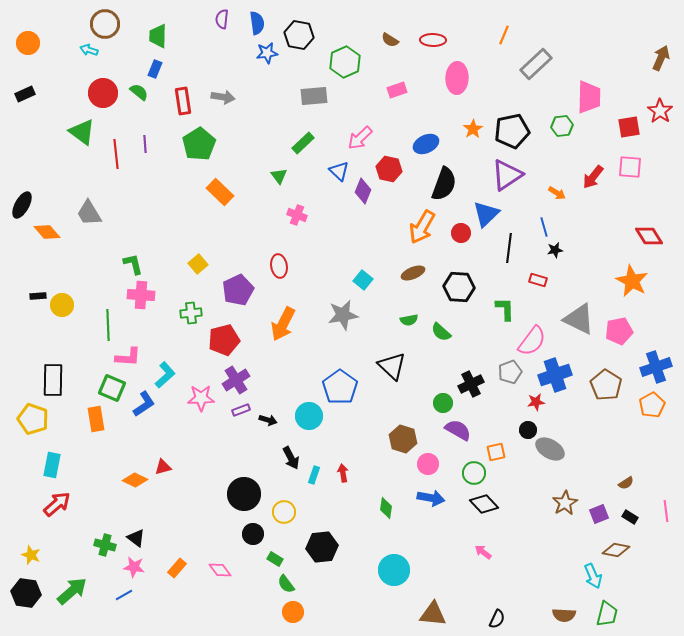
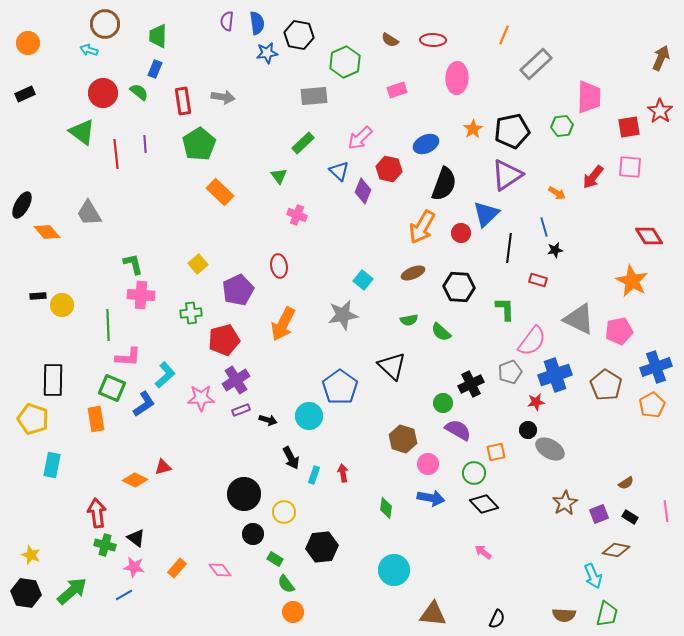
purple semicircle at (222, 19): moved 5 px right, 2 px down
red arrow at (57, 504): moved 40 px right, 9 px down; rotated 56 degrees counterclockwise
